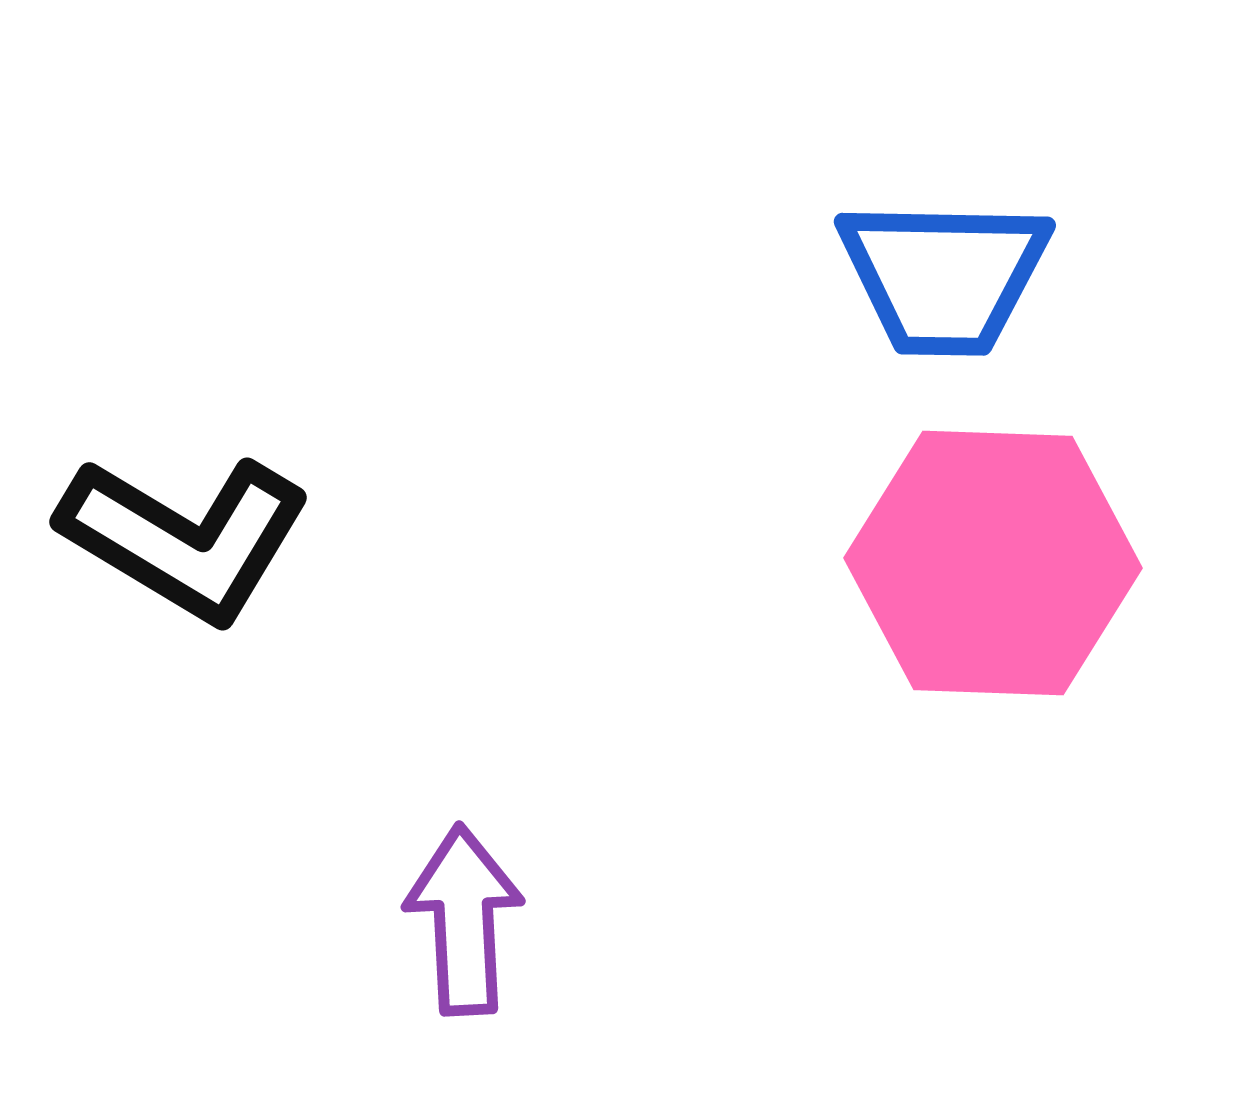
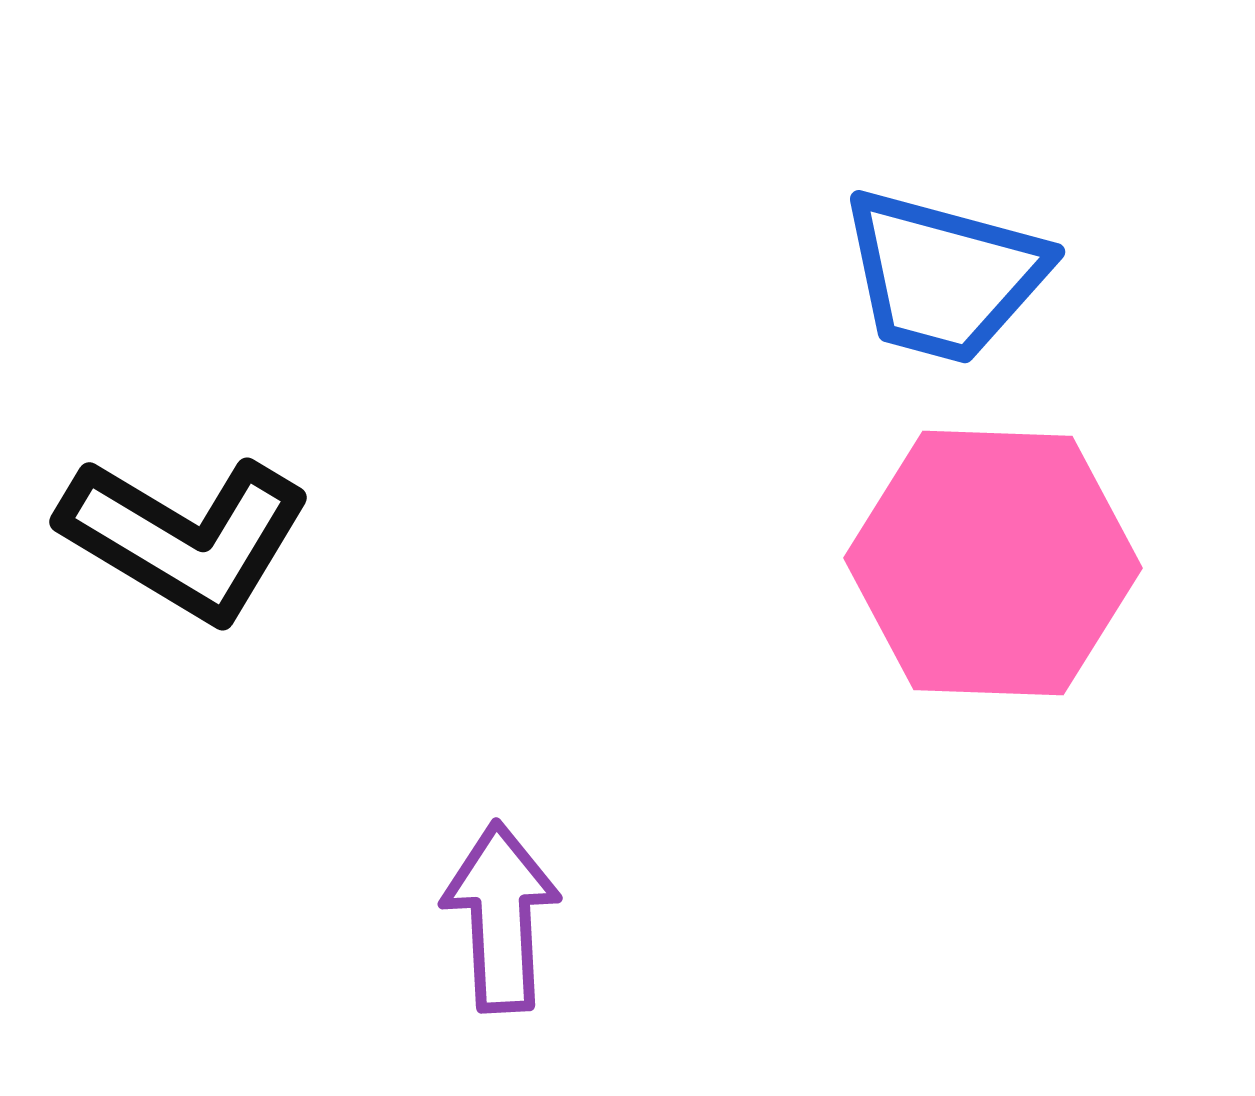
blue trapezoid: rotated 14 degrees clockwise
purple arrow: moved 37 px right, 3 px up
